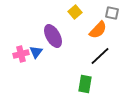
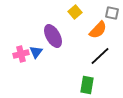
green rectangle: moved 2 px right, 1 px down
